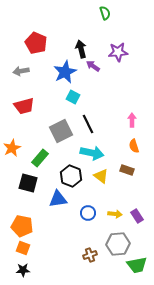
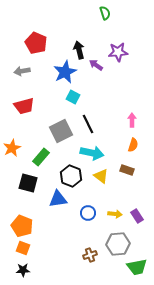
black arrow: moved 2 px left, 1 px down
purple arrow: moved 3 px right, 1 px up
gray arrow: moved 1 px right
orange semicircle: moved 1 px left, 1 px up; rotated 144 degrees counterclockwise
green rectangle: moved 1 px right, 1 px up
orange pentagon: rotated 10 degrees clockwise
green trapezoid: moved 2 px down
